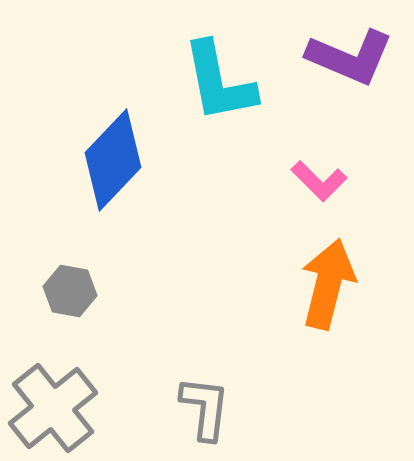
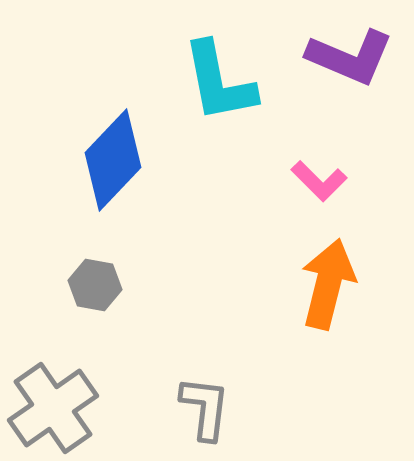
gray hexagon: moved 25 px right, 6 px up
gray cross: rotated 4 degrees clockwise
